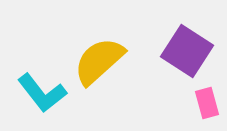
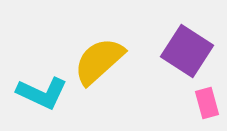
cyan L-shape: rotated 27 degrees counterclockwise
